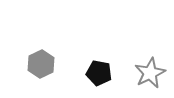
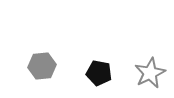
gray hexagon: moved 1 px right, 2 px down; rotated 20 degrees clockwise
